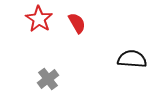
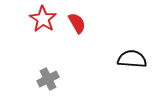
red star: moved 4 px right
gray cross: rotated 10 degrees clockwise
